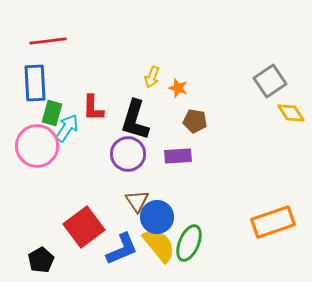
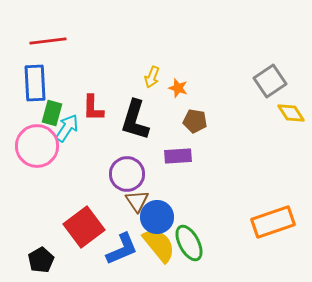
purple circle: moved 1 px left, 20 px down
green ellipse: rotated 51 degrees counterclockwise
